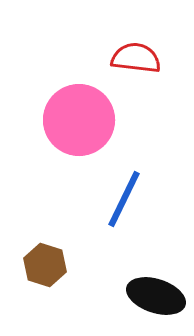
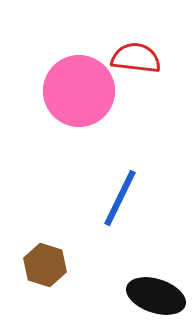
pink circle: moved 29 px up
blue line: moved 4 px left, 1 px up
